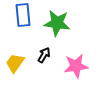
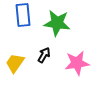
pink star: moved 1 px right, 3 px up
